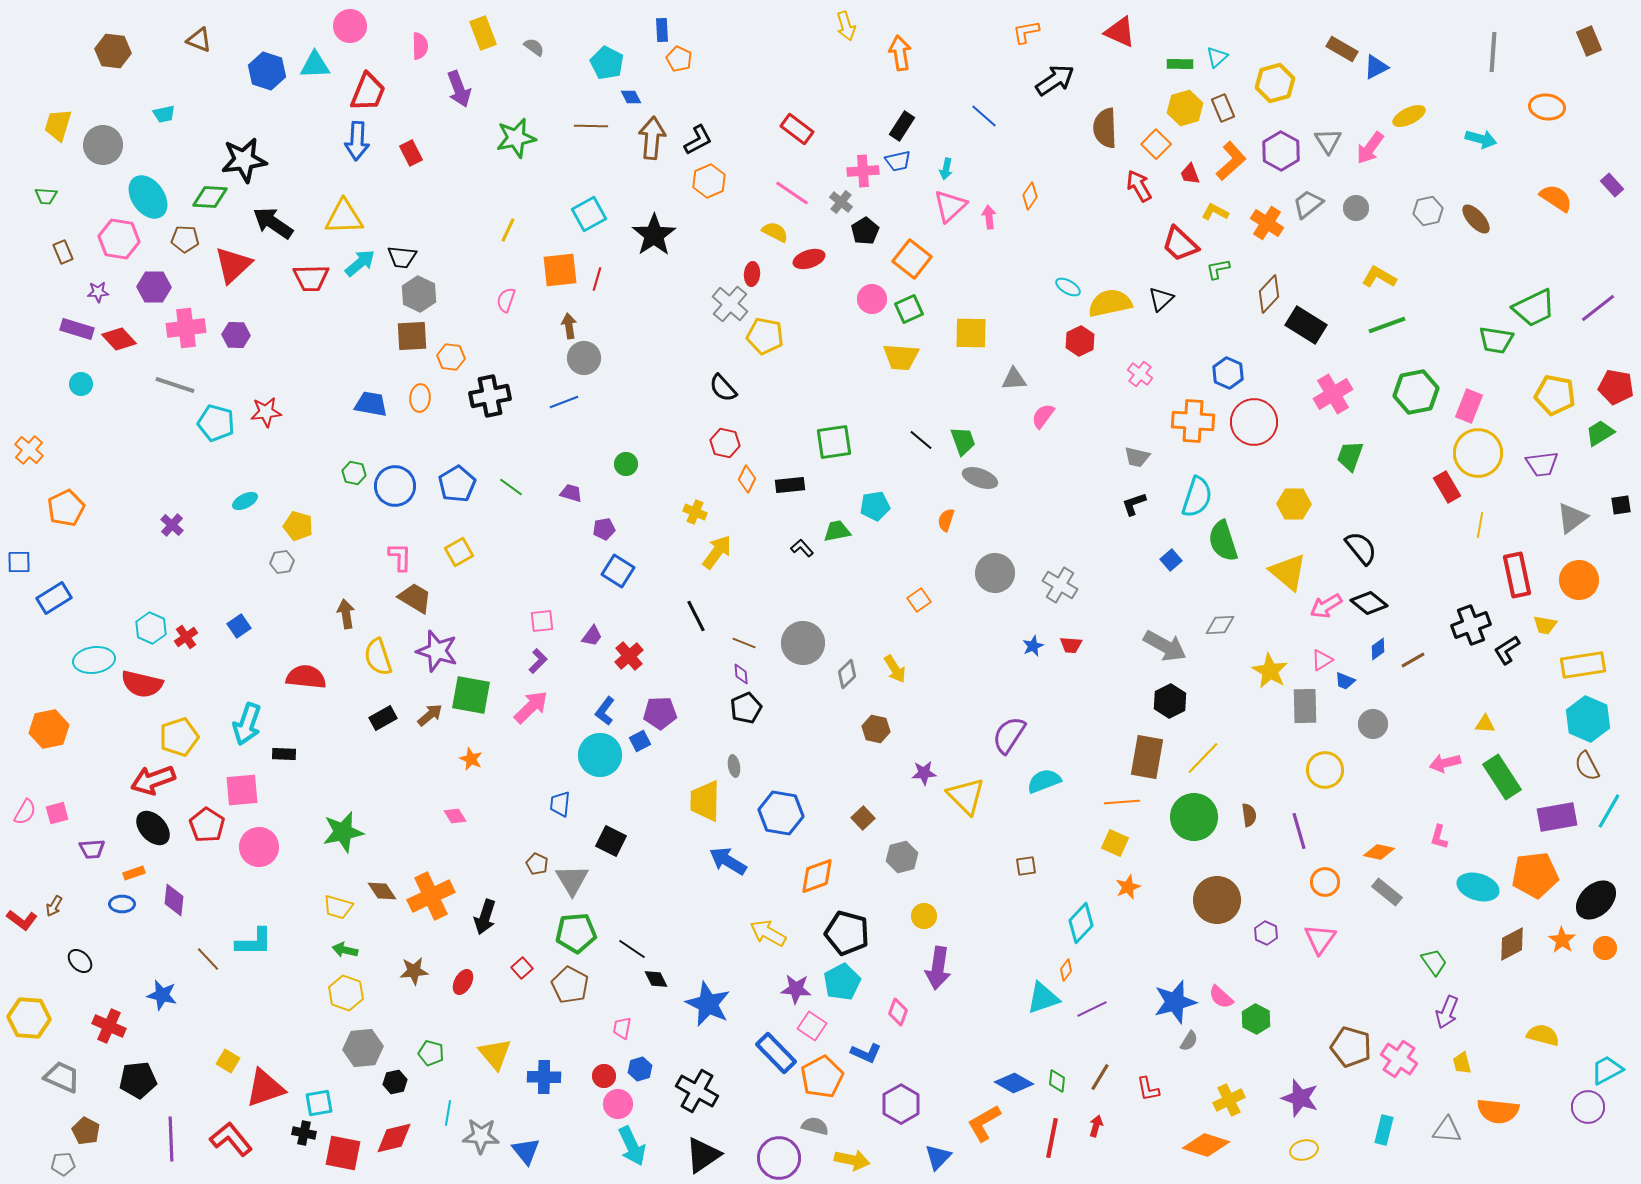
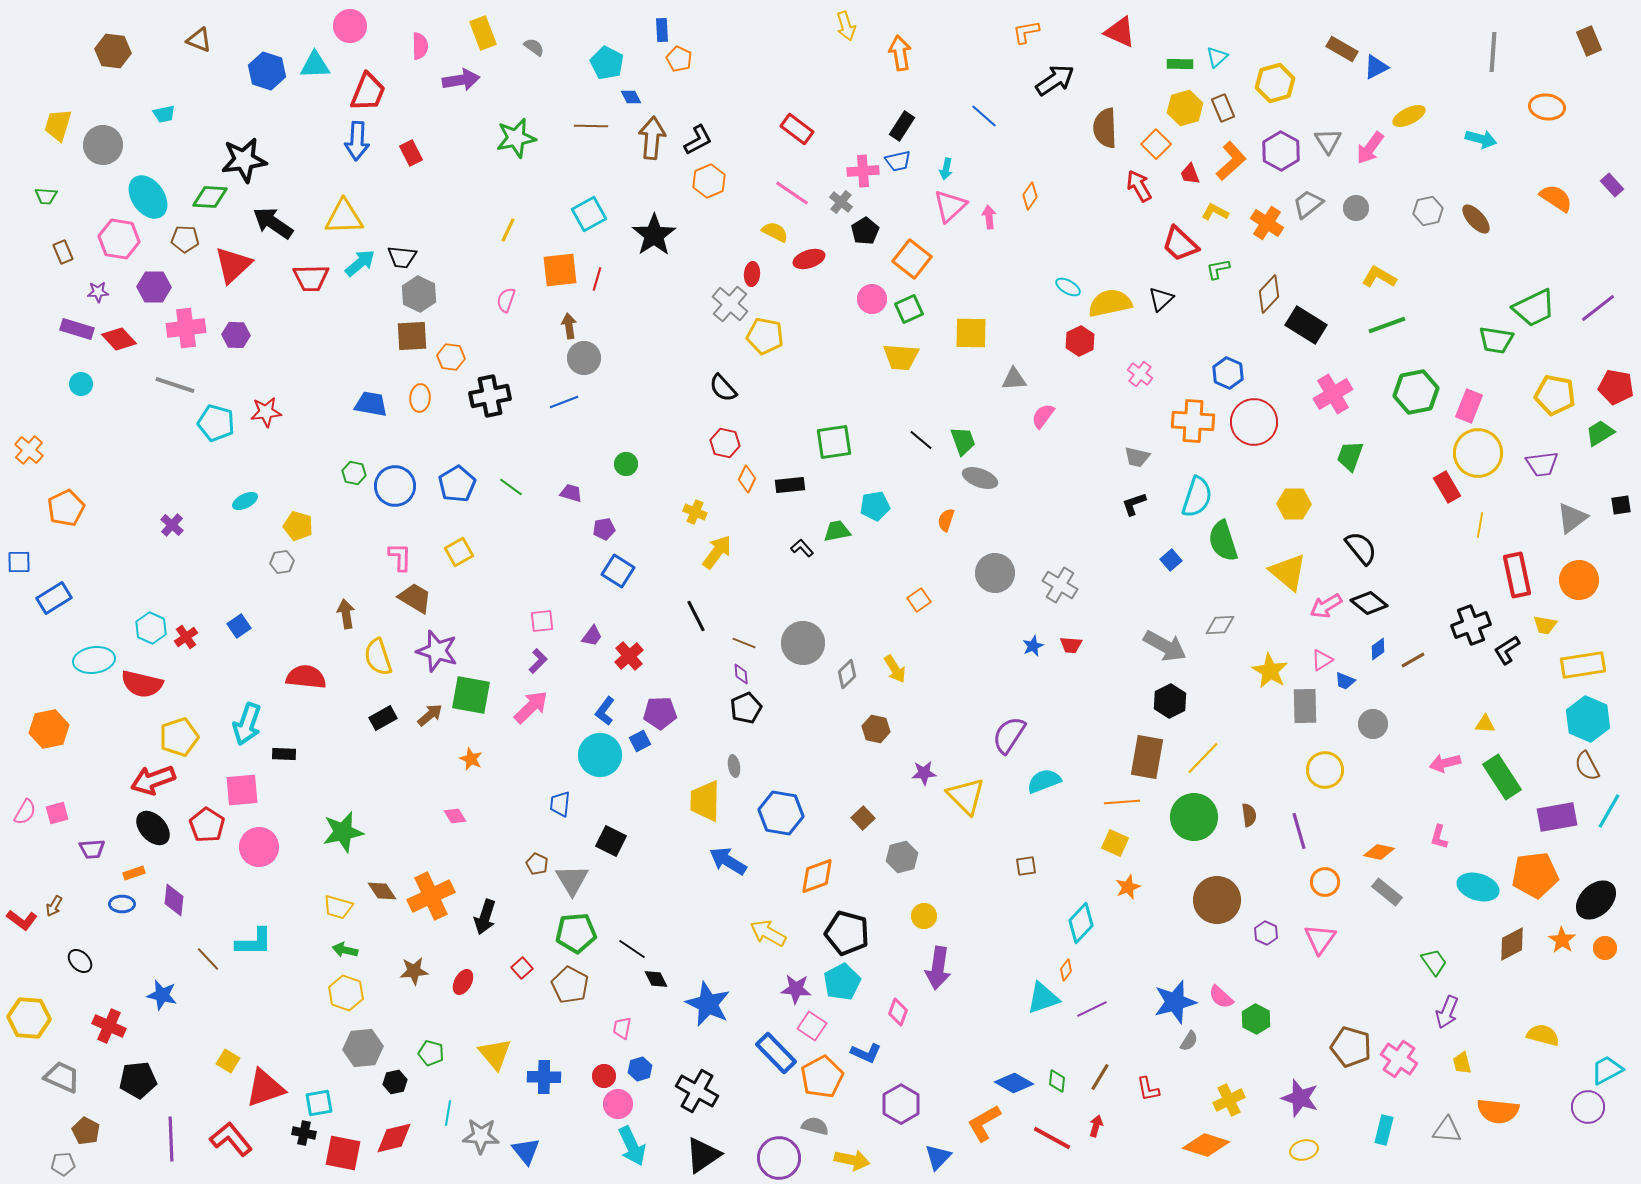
purple arrow at (459, 89): moved 2 px right, 9 px up; rotated 78 degrees counterclockwise
red line at (1052, 1138): rotated 72 degrees counterclockwise
